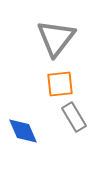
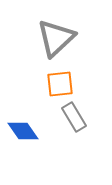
gray triangle: rotated 9 degrees clockwise
blue diamond: rotated 12 degrees counterclockwise
